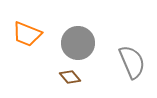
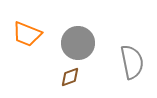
gray semicircle: rotated 12 degrees clockwise
brown diamond: rotated 70 degrees counterclockwise
